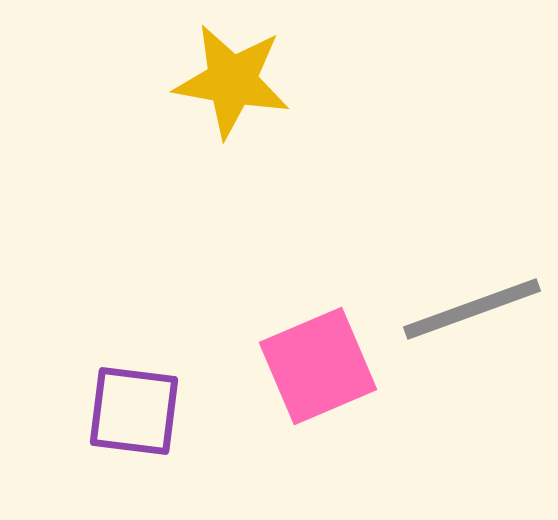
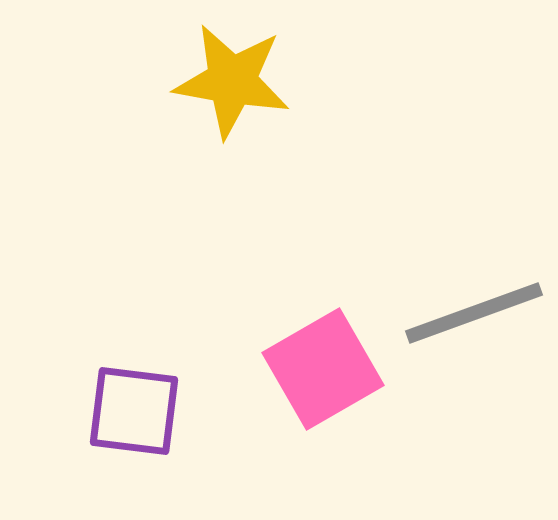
gray line: moved 2 px right, 4 px down
pink square: moved 5 px right, 3 px down; rotated 7 degrees counterclockwise
